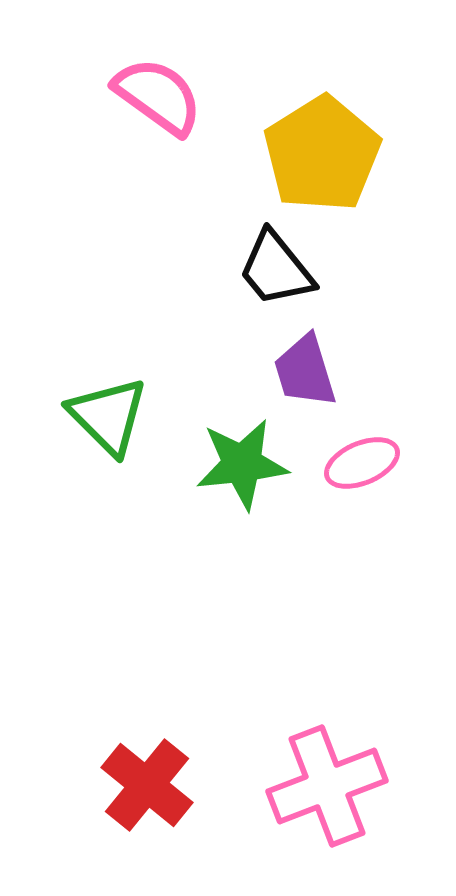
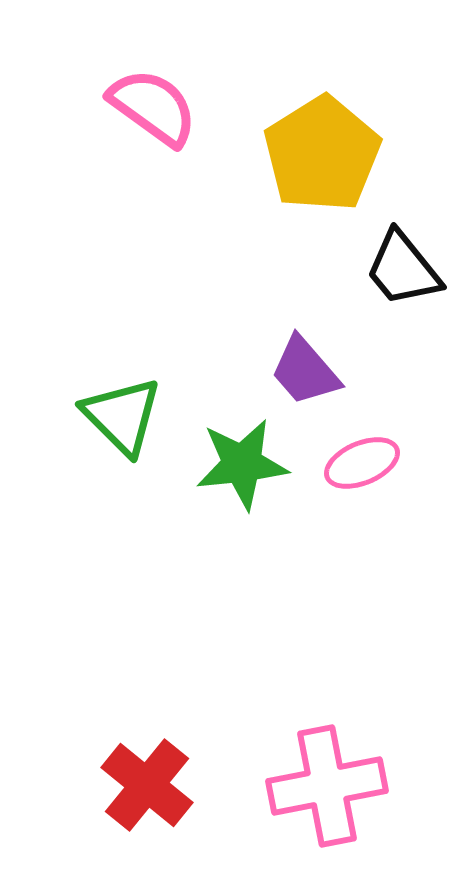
pink semicircle: moved 5 px left, 11 px down
black trapezoid: moved 127 px right
purple trapezoid: rotated 24 degrees counterclockwise
green triangle: moved 14 px right
pink cross: rotated 10 degrees clockwise
